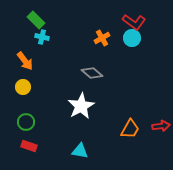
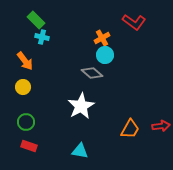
cyan circle: moved 27 px left, 17 px down
